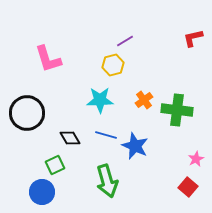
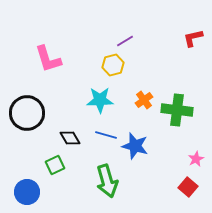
blue star: rotated 8 degrees counterclockwise
blue circle: moved 15 px left
